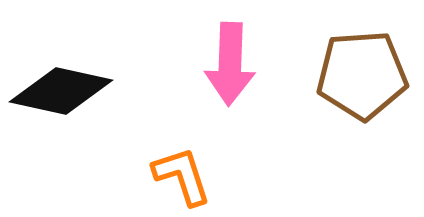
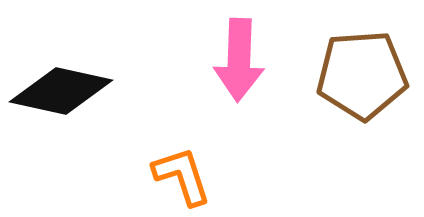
pink arrow: moved 9 px right, 4 px up
